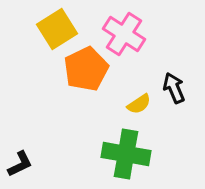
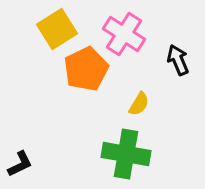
black arrow: moved 4 px right, 28 px up
yellow semicircle: rotated 25 degrees counterclockwise
